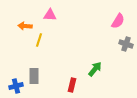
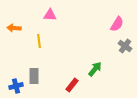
pink semicircle: moved 1 px left, 3 px down
orange arrow: moved 11 px left, 2 px down
yellow line: moved 1 px down; rotated 24 degrees counterclockwise
gray cross: moved 1 px left, 2 px down; rotated 16 degrees clockwise
red rectangle: rotated 24 degrees clockwise
